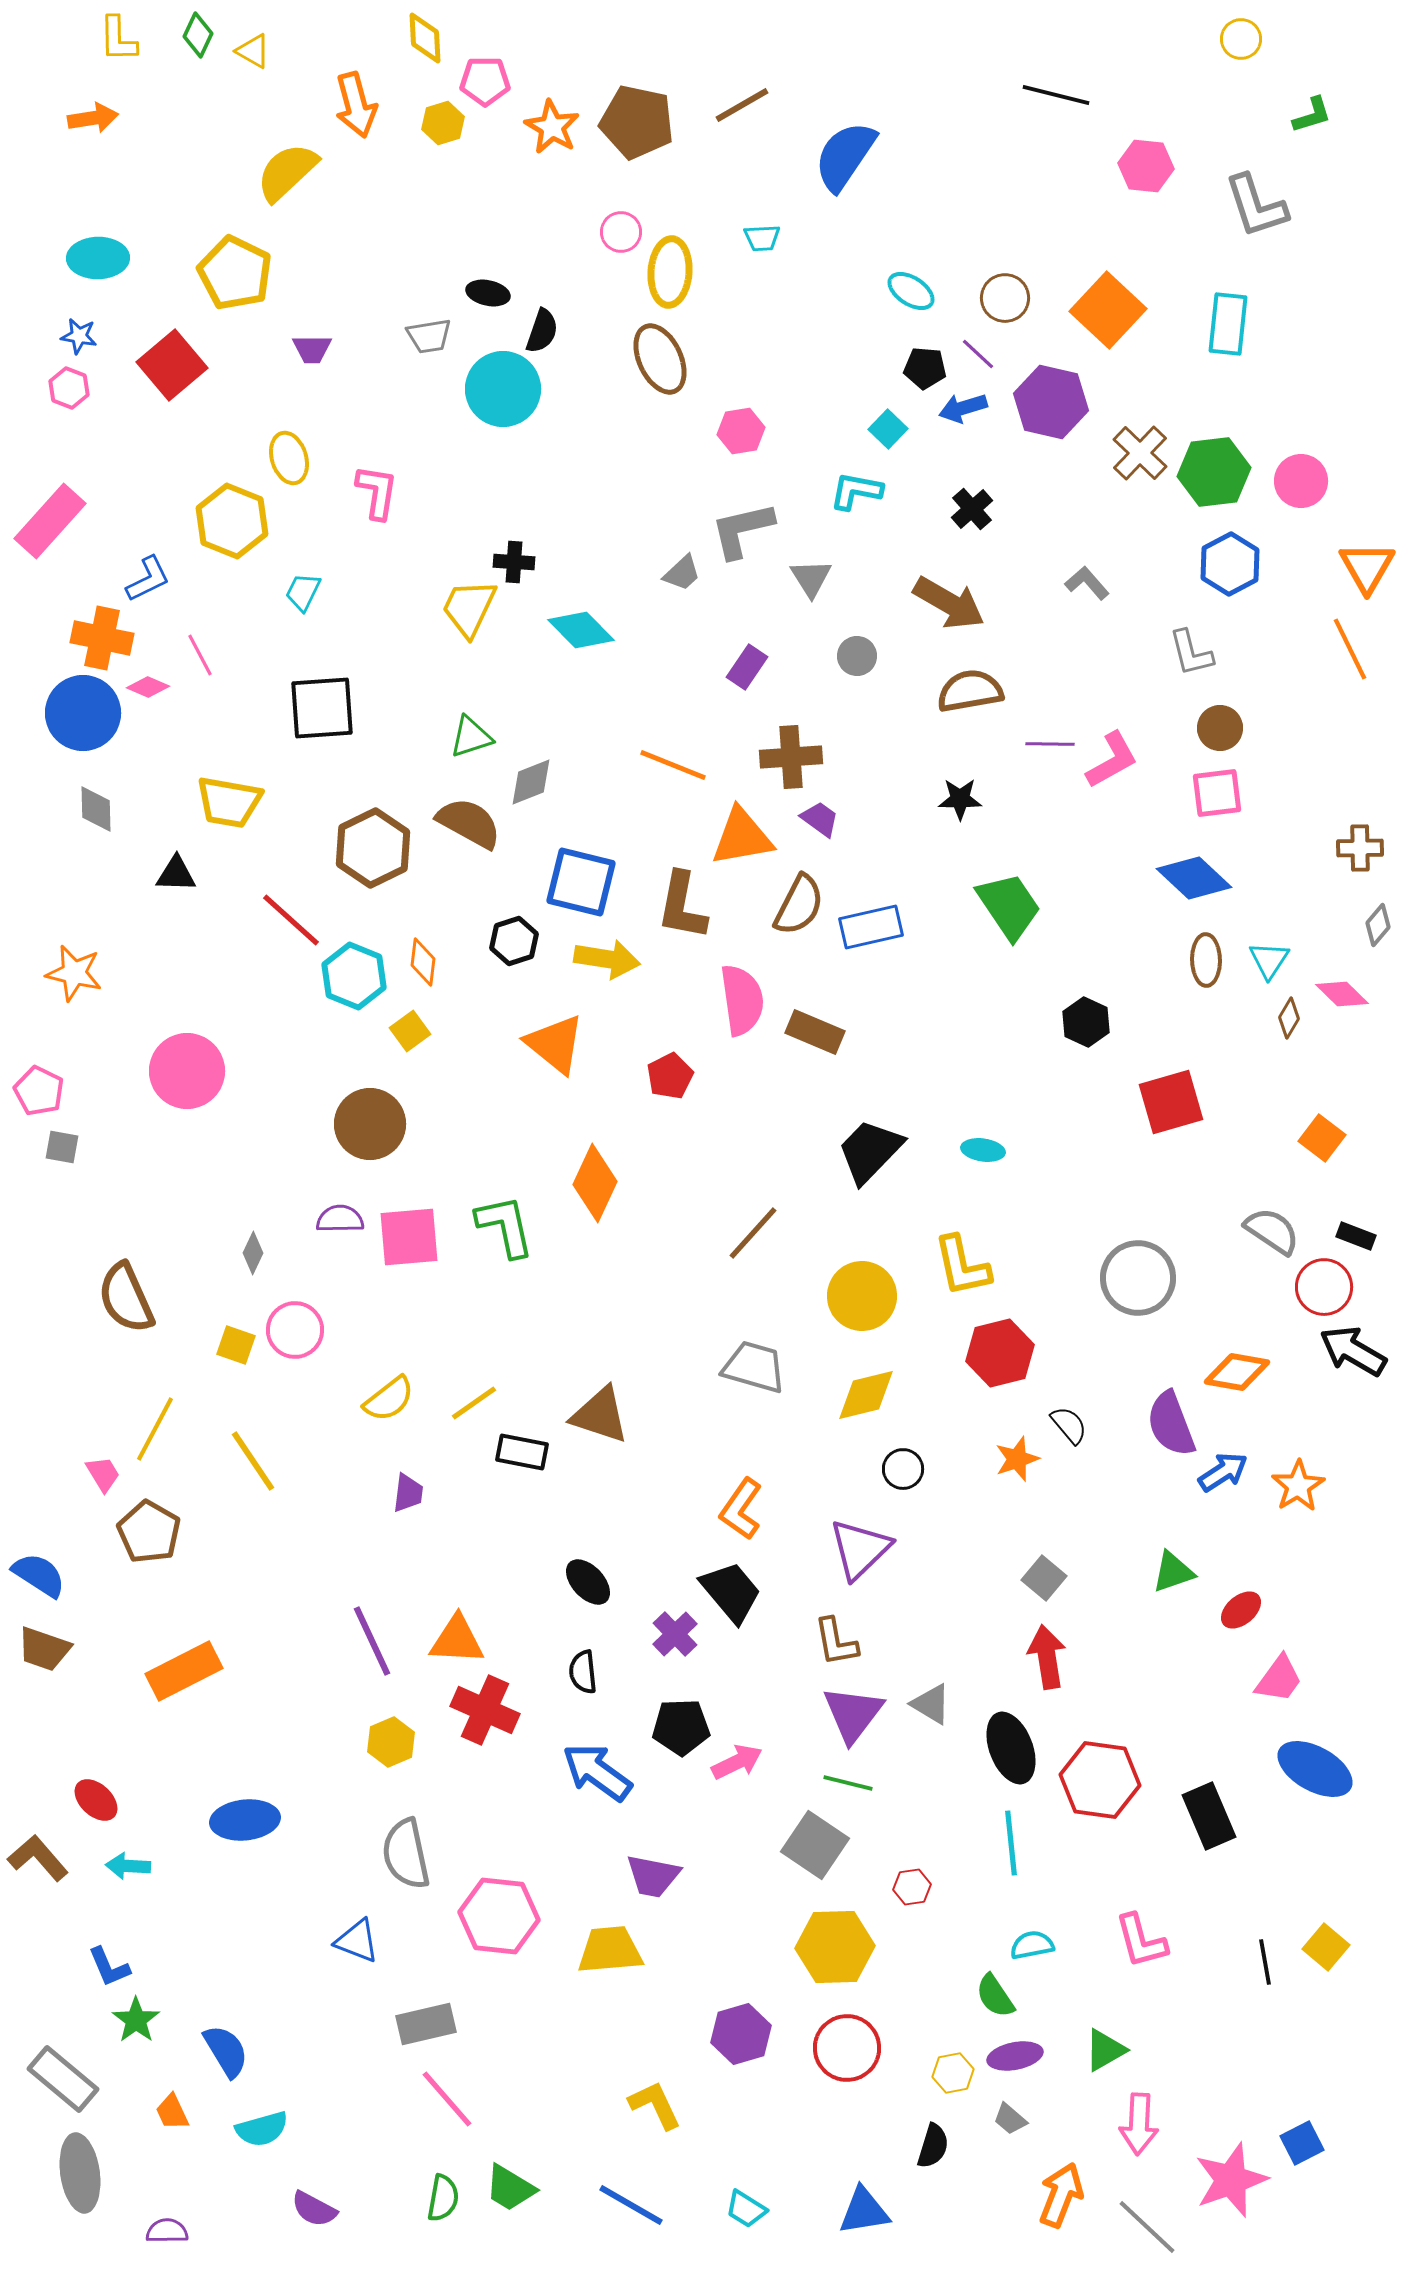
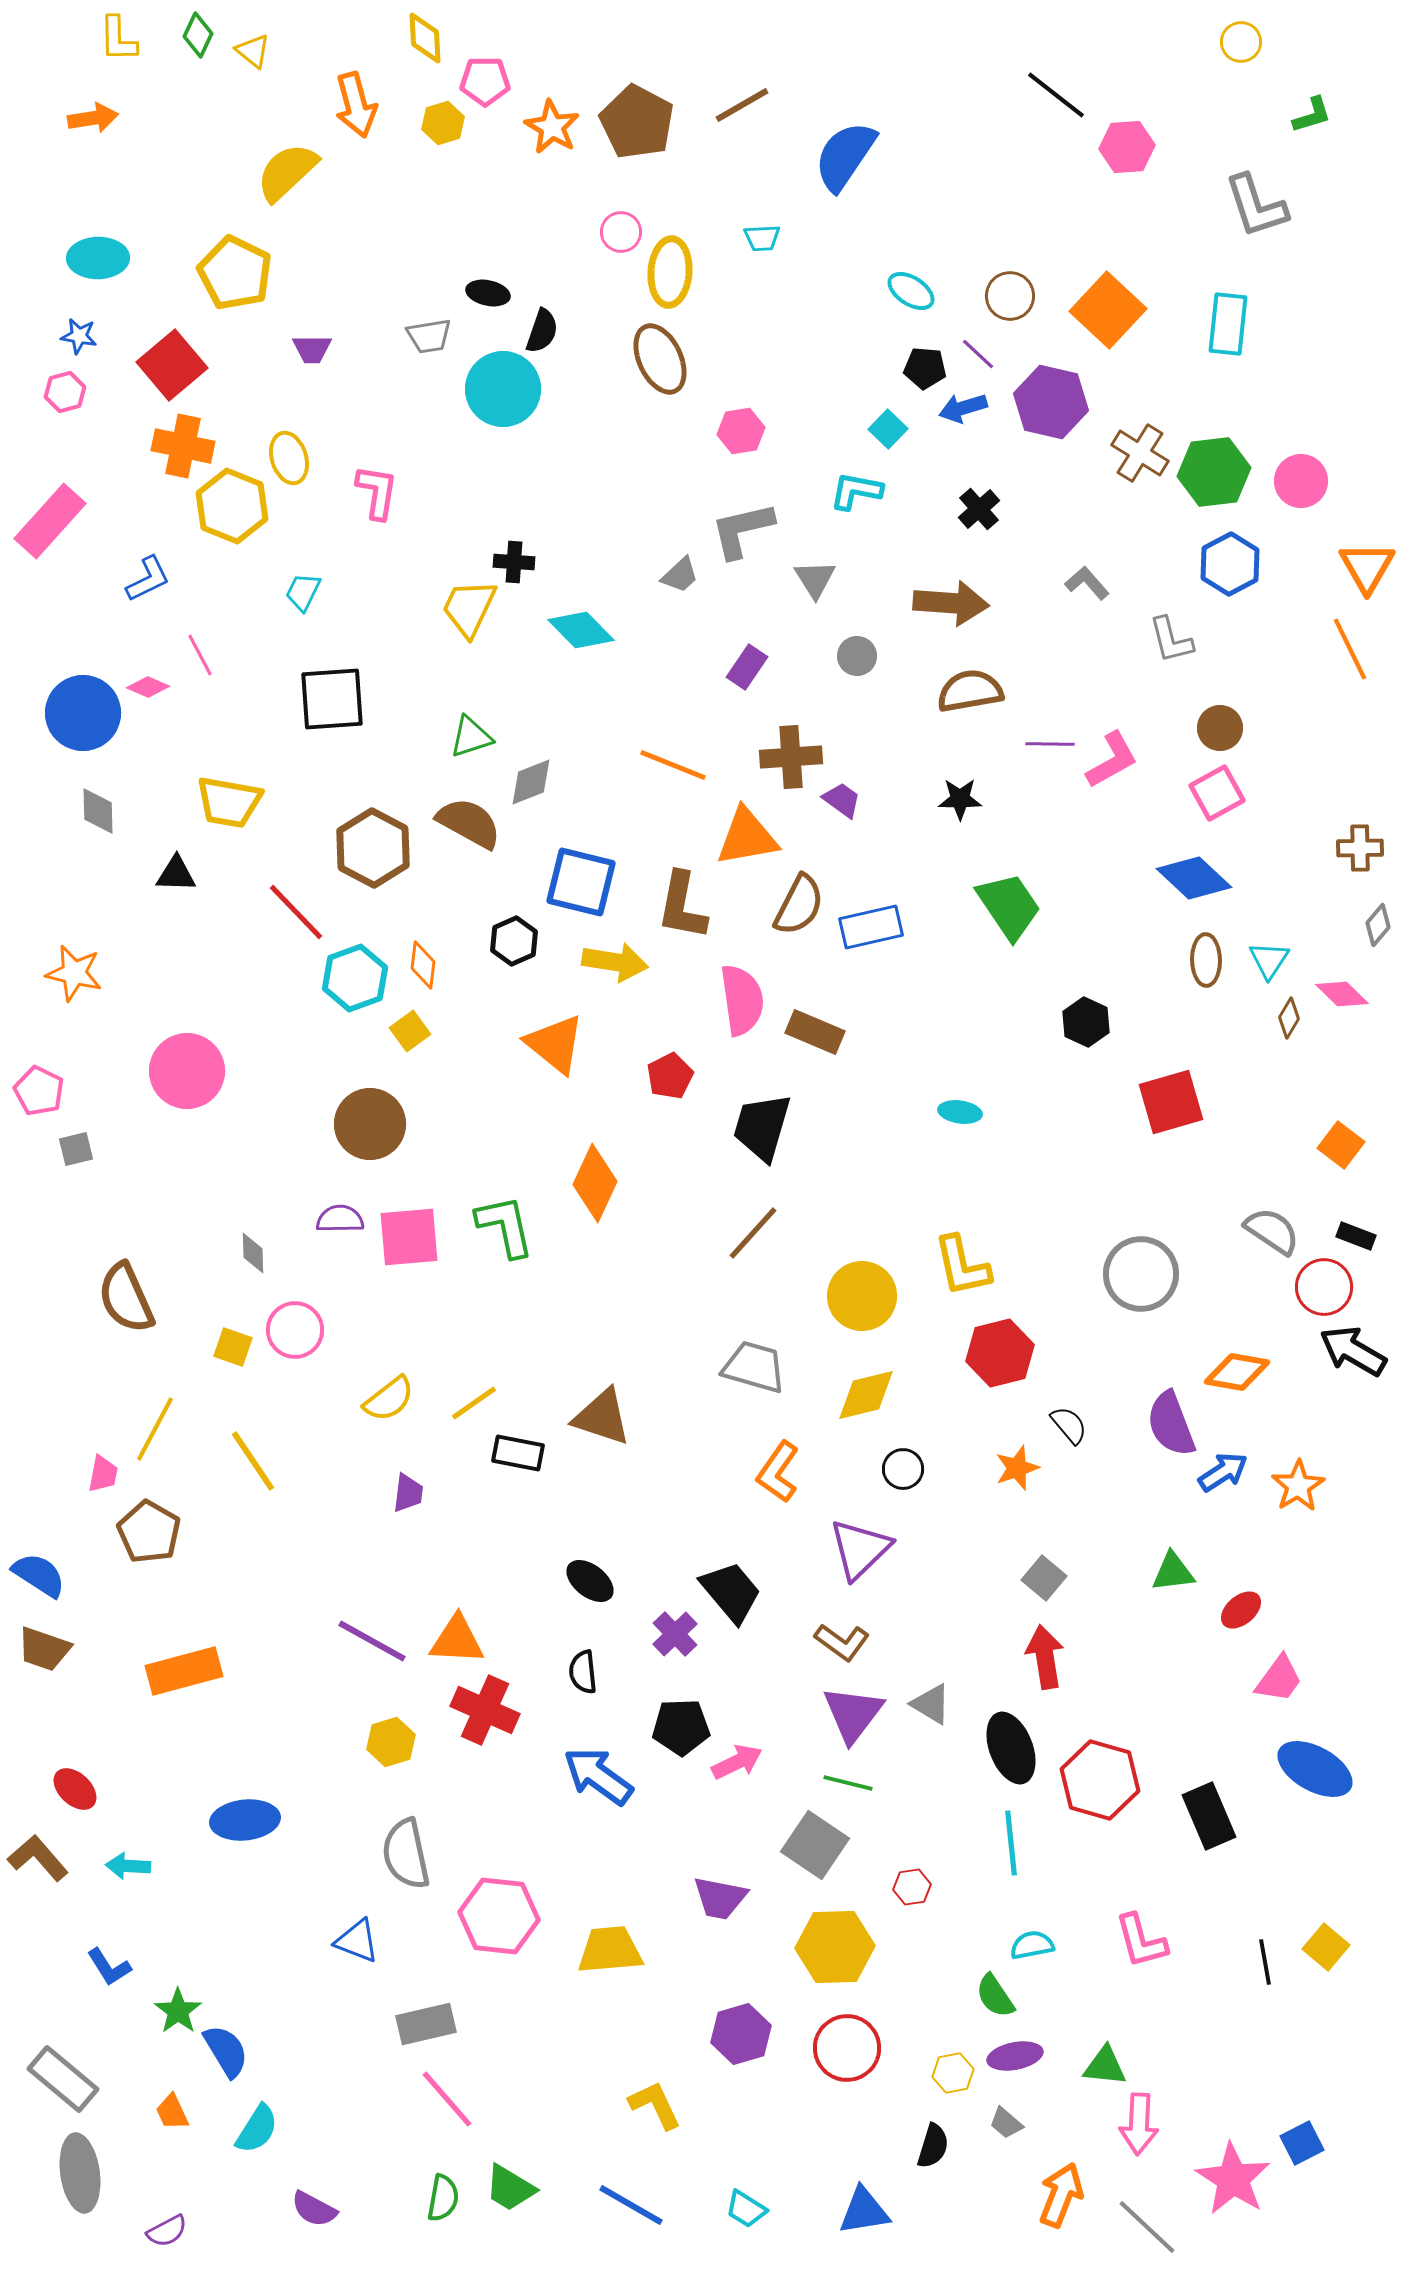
yellow circle at (1241, 39): moved 3 px down
yellow triangle at (253, 51): rotated 9 degrees clockwise
black line at (1056, 95): rotated 24 degrees clockwise
brown pentagon at (637, 122): rotated 16 degrees clockwise
pink hexagon at (1146, 166): moved 19 px left, 19 px up; rotated 10 degrees counterclockwise
brown circle at (1005, 298): moved 5 px right, 2 px up
pink hexagon at (69, 388): moved 4 px left, 4 px down; rotated 24 degrees clockwise
brown cross at (1140, 453): rotated 12 degrees counterclockwise
black cross at (972, 509): moved 7 px right
yellow hexagon at (232, 521): moved 15 px up
gray trapezoid at (682, 573): moved 2 px left, 2 px down
gray triangle at (811, 578): moved 4 px right, 1 px down
brown arrow at (949, 603): moved 2 px right; rotated 26 degrees counterclockwise
orange cross at (102, 638): moved 81 px right, 192 px up
gray L-shape at (1191, 653): moved 20 px left, 13 px up
black square at (322, 708): moved 10 px right, 9 px up
pink square at (1217, 793): rotated 22 degrees counterclockwise
gray diamond at (96, 809): moved 2 px right, 2 px down
purple trapezoid at (820, 819): moved 22 px right, 19 px up
orange triangle at (742, 837): moved 5 px right
brown hexagon at (373, 848): rotated 6 degrees counterclockwise
red line at (291, 920): moved 5 px right, 8 px up; rotated 4 degrees clockwise
black hexagon at (514, 941): rotated 6 degrees counterclockwise
yellow arrow at (607, 959): moved 8 px right, 3 px down
orange diamond at (423, 962): moved 3 px down
cyan hexagon at (354, 976): moved 1 px right, 2 px down; rotated 18 degrees clockwise
orange square at (1322, 1138): moved 19 px right, 7 px down
gray square at (62, 1147): moved 14 px right, 2 px down; rotated 24 degrees counterclockwise
cyan ellipse at (983, 1150): moved 23 px left, 38 px up
black trapezoid at (870, 1151): moved 108 px left, 24 px up; rotated 28 degrees counterclockwise
gray diamond at (253, 1253): rotated 27 degrees counterclockwise
gray circle at (1138, 1278): moved 3 px right, 4 px up
yellow square at (236, 1345): moved 3 px left, 2 px down
brown triangle at (600, 1415): moved 2 px right, 2 px down
black rectangle at (522, 1452): moved 4 px left, 1 px down
orange star at (1017, 1459): moved 9 px down
pink trapezoid at (103, 1474): rotated 42 degrees clockwise
orange L-shape at (741, 1509): moved 37 px right, 37 px up
green triangle at (1173, 1572): rotated 12 degrees clockwise
black ellipse at (588, 1582): moved 2 px right, 1 px up; rotated 9 degrees counterclockwise
purple line at (372, 1641): rotated 36 degrees counterclockwise
brown L-shape at (836, 1642): moved 6 px right; rotated 44 degrees counterclockwise
red arrow at (1047, 1657): moved 2 px left
orange rectangle at (184, 1671): rotated 12 degrees clockwise
yellow hexagon at (391, 1742): rotated 6 degrees clockwise
blue arrow at (597, 1772): moved 1 px right, 4 px down
red hexagon at (1100, 1780): rotated 8 degrees clockwise
red ellipse at (96, 1800): moved 21 px left, 11 px up
purple trapezoid at (653, 1876): moved 67 px right, 22 px down
blue L-shape at (109, 1967): rotated 9 degrees counterclockwise
green star at (136, 2020): moved 42 px right, 9 px up
green triangle at (1105, 2050): moved 16 px down; rotated 36 degrees clockwise
gray trapezoid at (1010, 2119): moved 4 px left, 4 px down
cyan semicircle at (262, 2129): moved 5 px left; rotated 42 degrees counterclockwise
pink star at (1231, 2180): moved 2 px right, 1 px up; rotated 20 degrees counterclockwise
purple semicircle at (167, 2231): rotated 153 degrees clockwise
